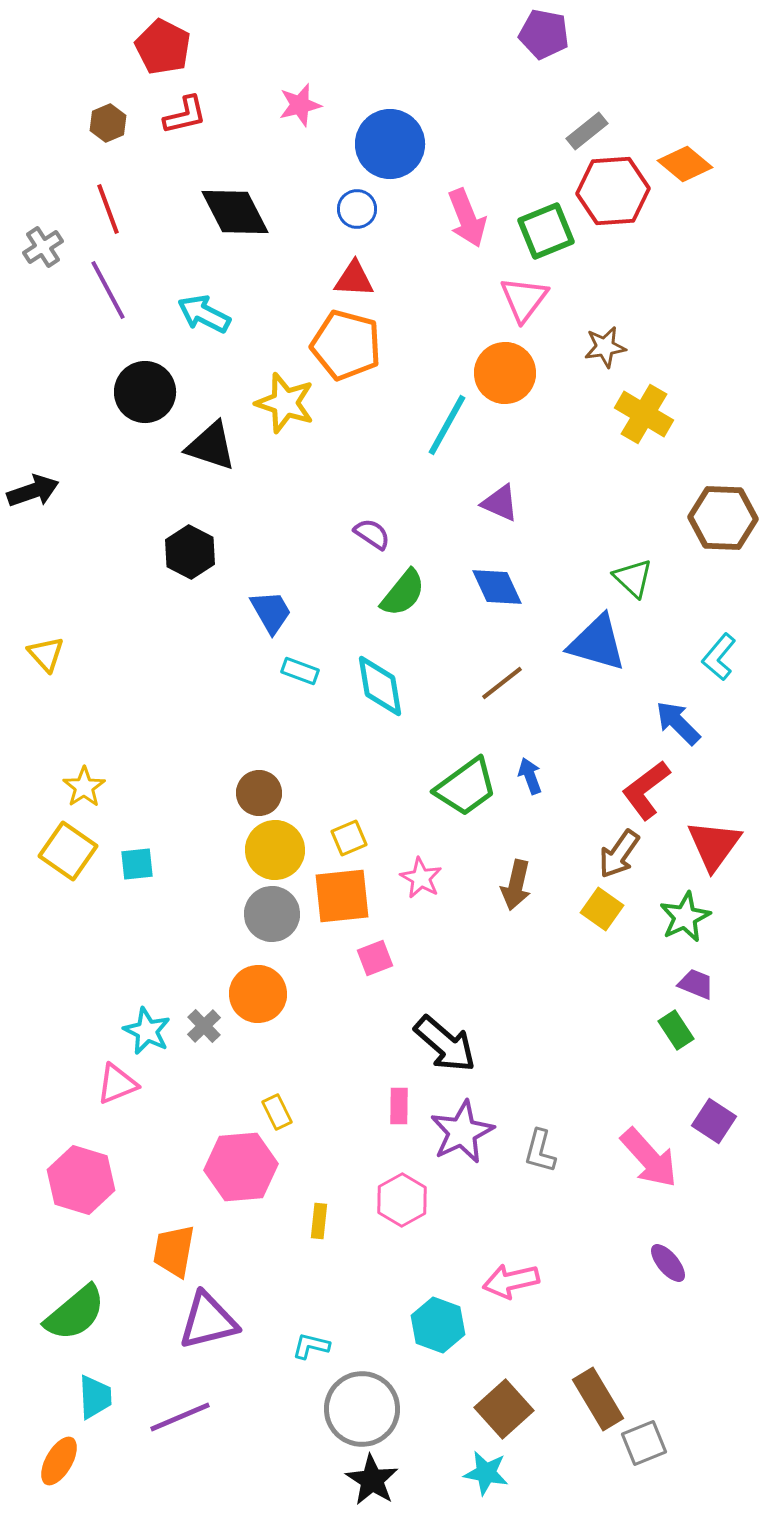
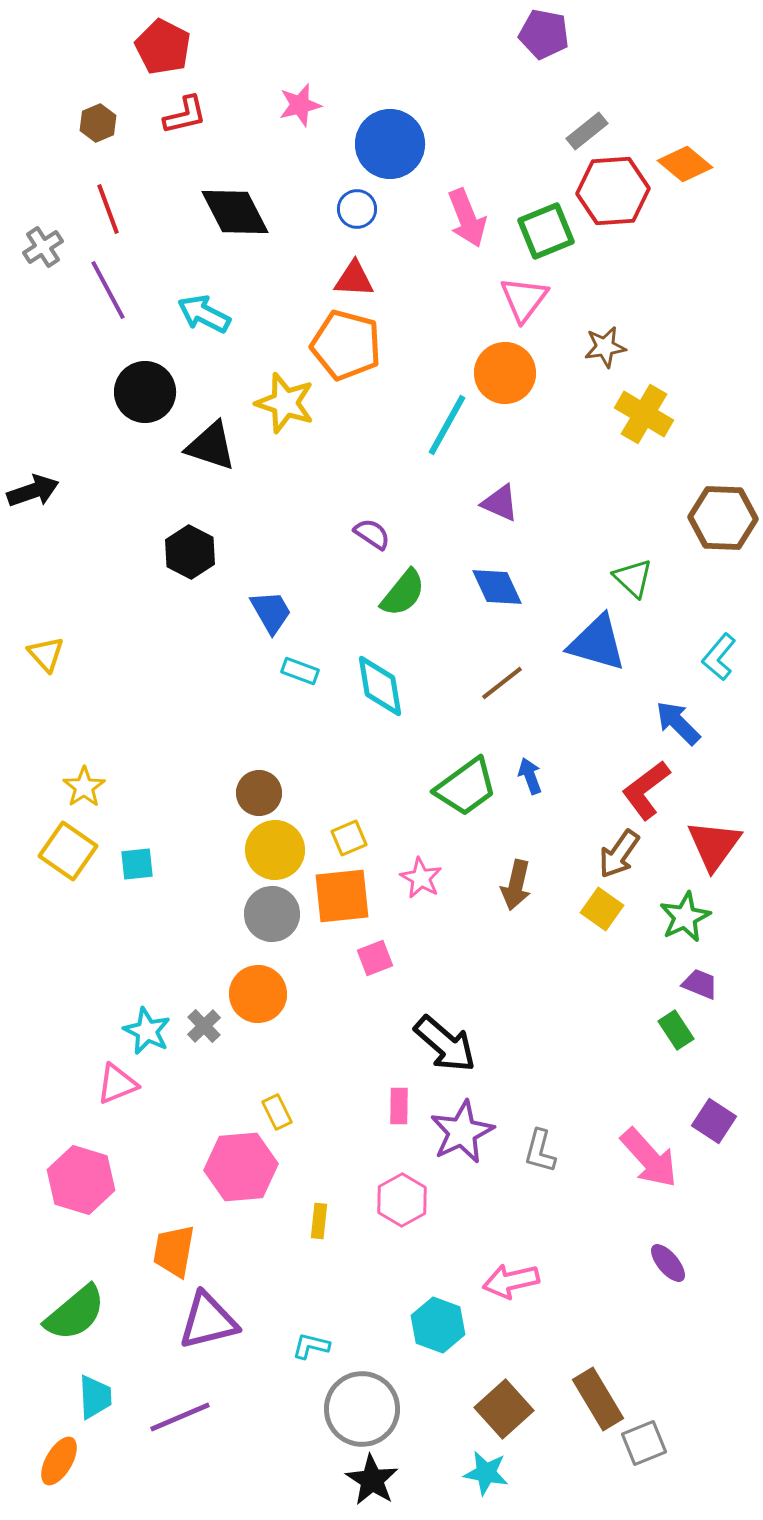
brown hexagon at (108, 123): moved 10 px left
purple trapezoid at (696, 984): moved 4 px right
